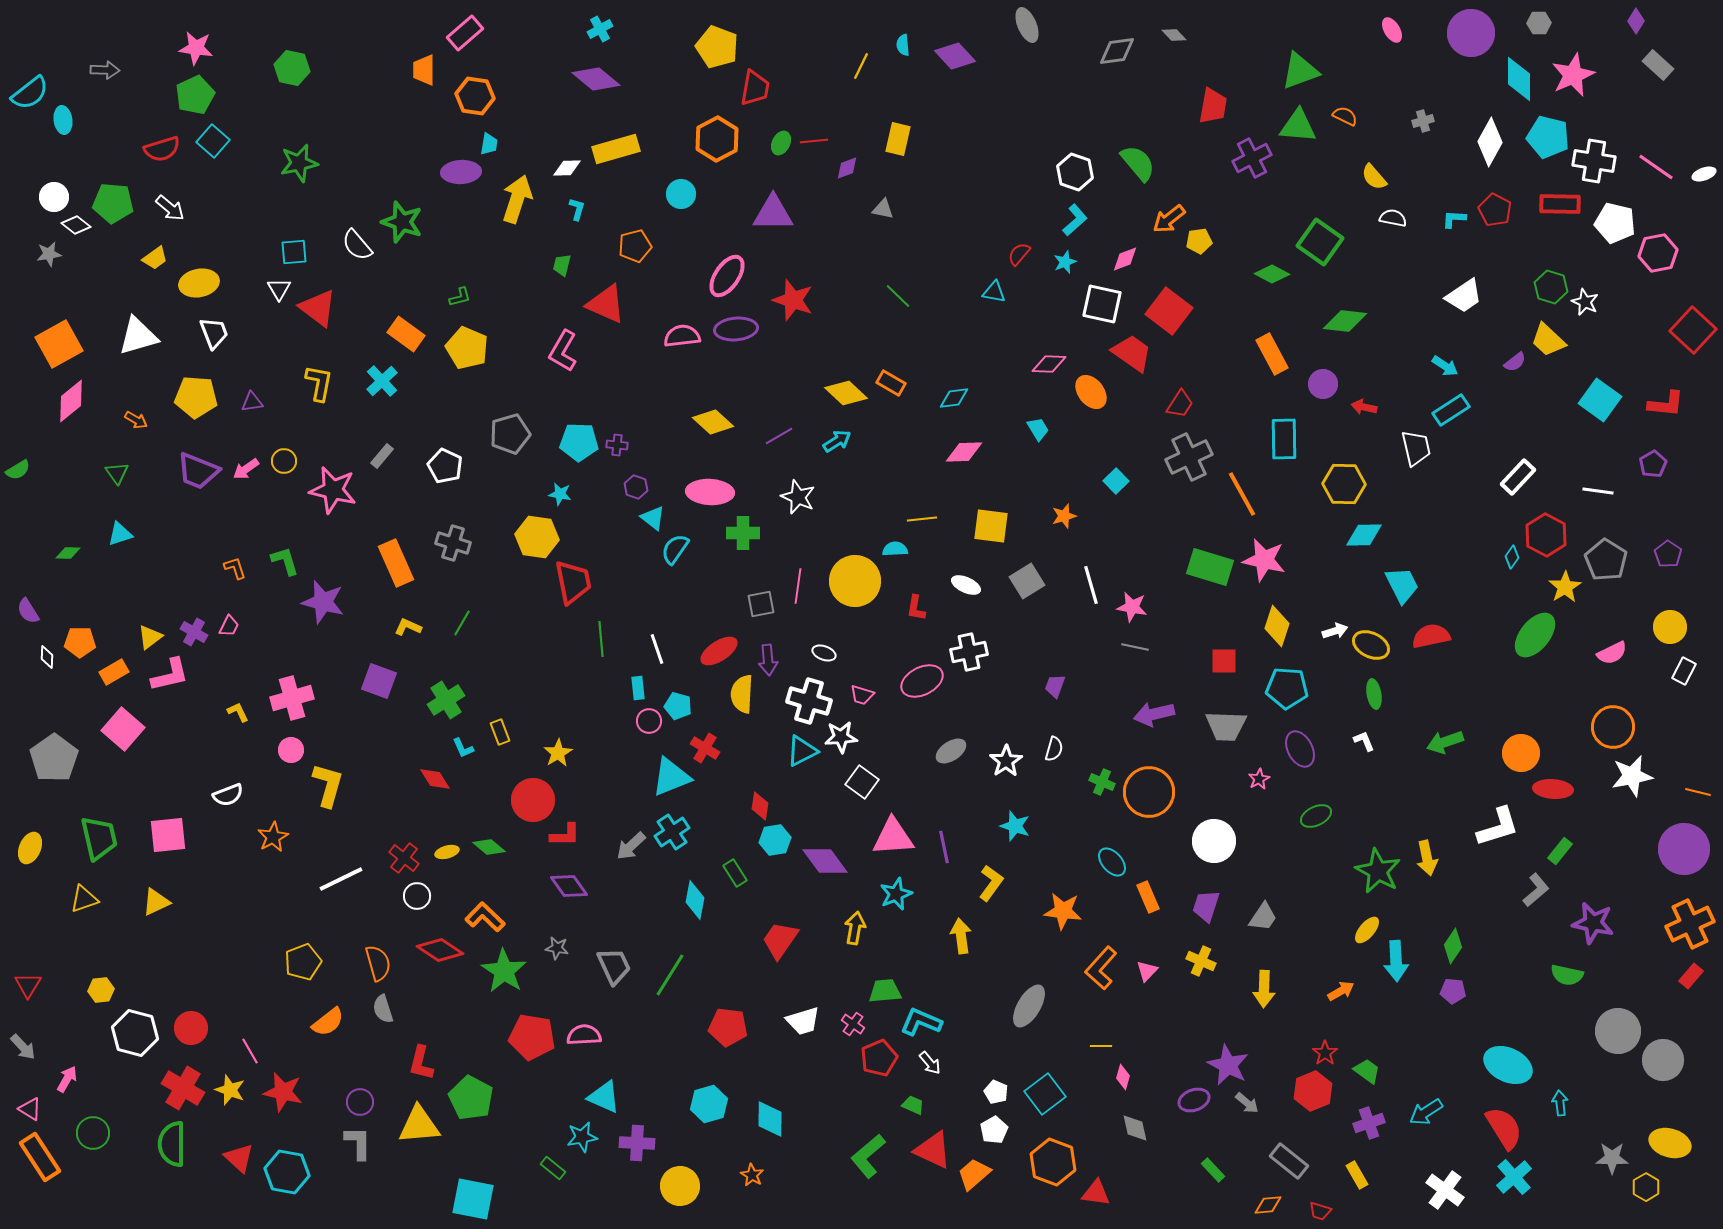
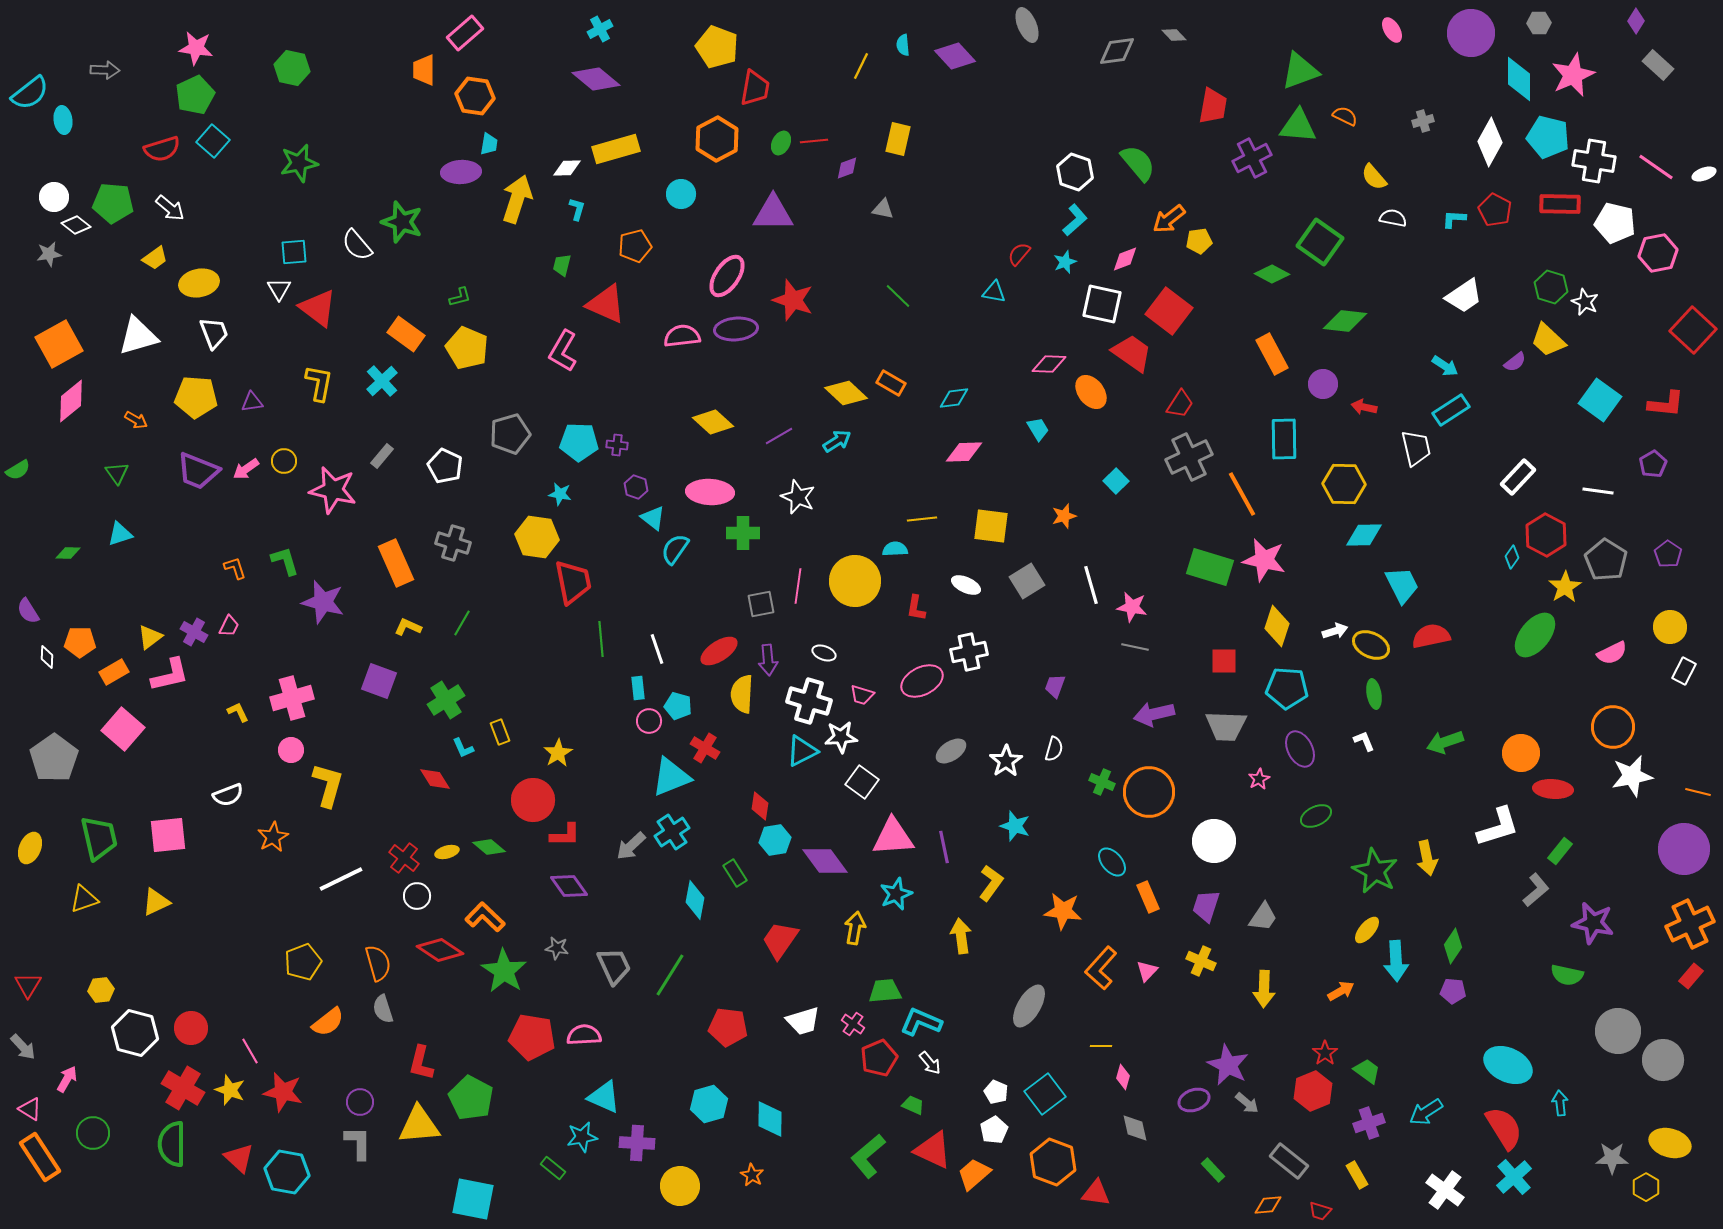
green star at (1378, 871): moved 3 px left
